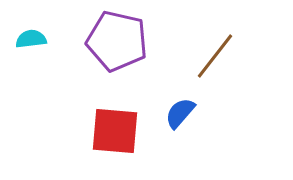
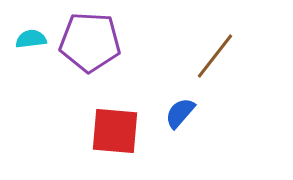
purple pentagon: moved 27 px left, 1 px down; rotated 10 degrees counterclockwise
